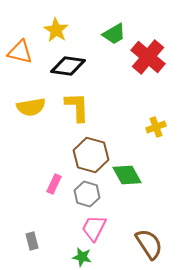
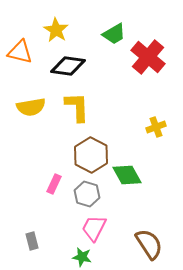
brown hexagon: rotated 12 degrees clockwise
